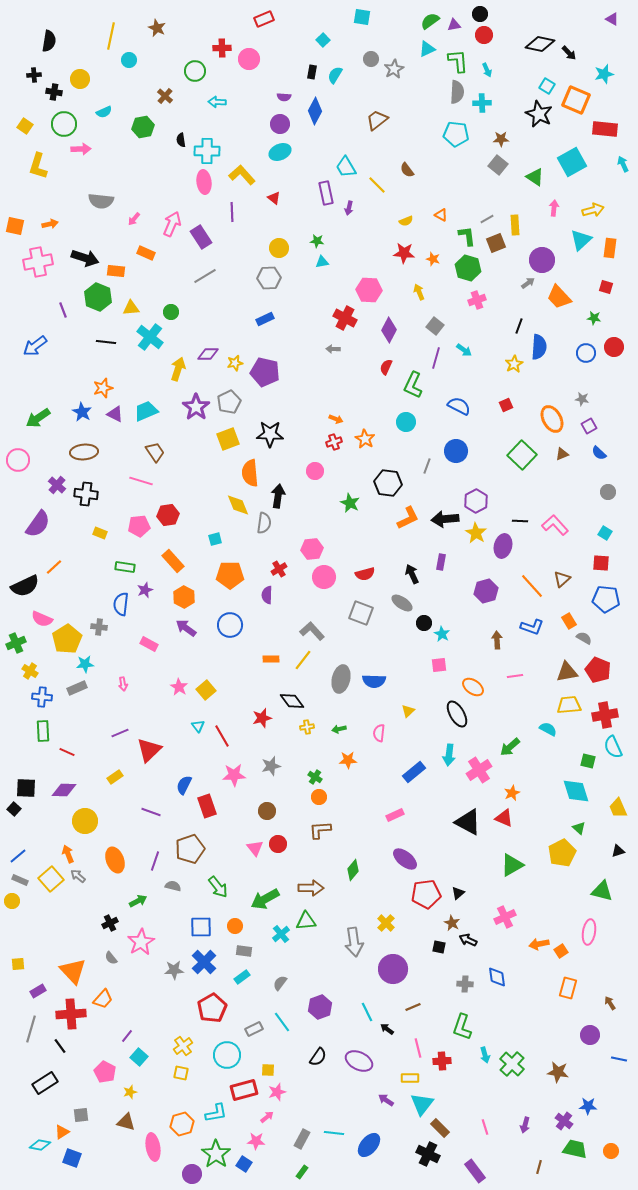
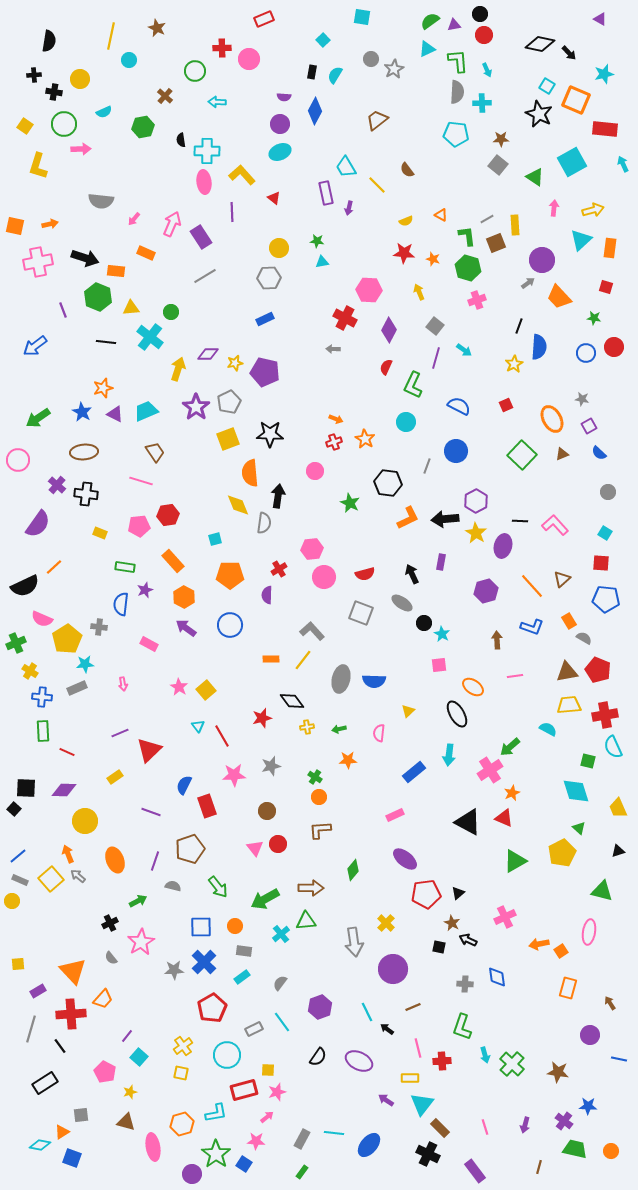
purple triangle at (612, 19): moved 12 px left
pink cross at (479, 770): moved 11 px right
green triangle at (512, 865): moved 3 px right, 4 px up
